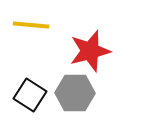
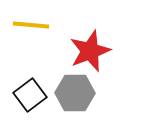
red star: rotated 6 degrees counterclockwise
black square: rotated 20 degrees clockwise
